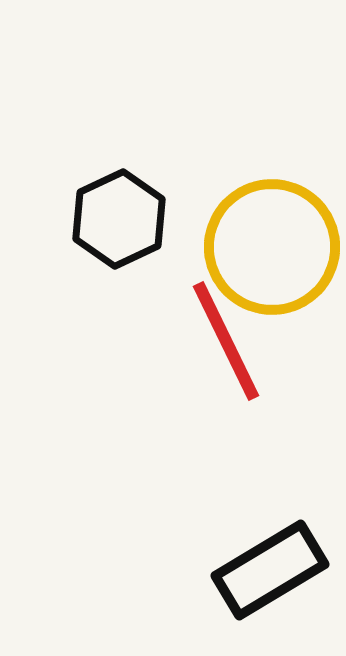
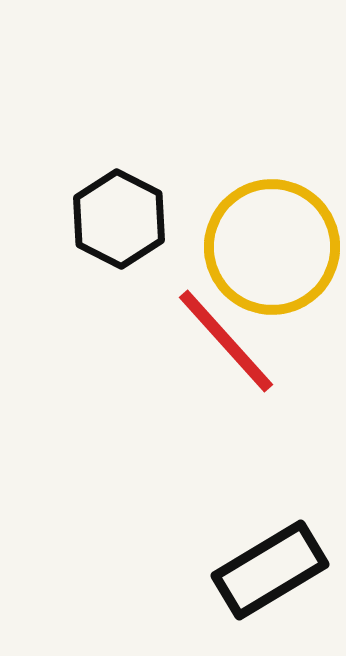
black hexagon: rotated 8 degrees counterclockwise
red line: rotated 16 degrees counterclockwise
